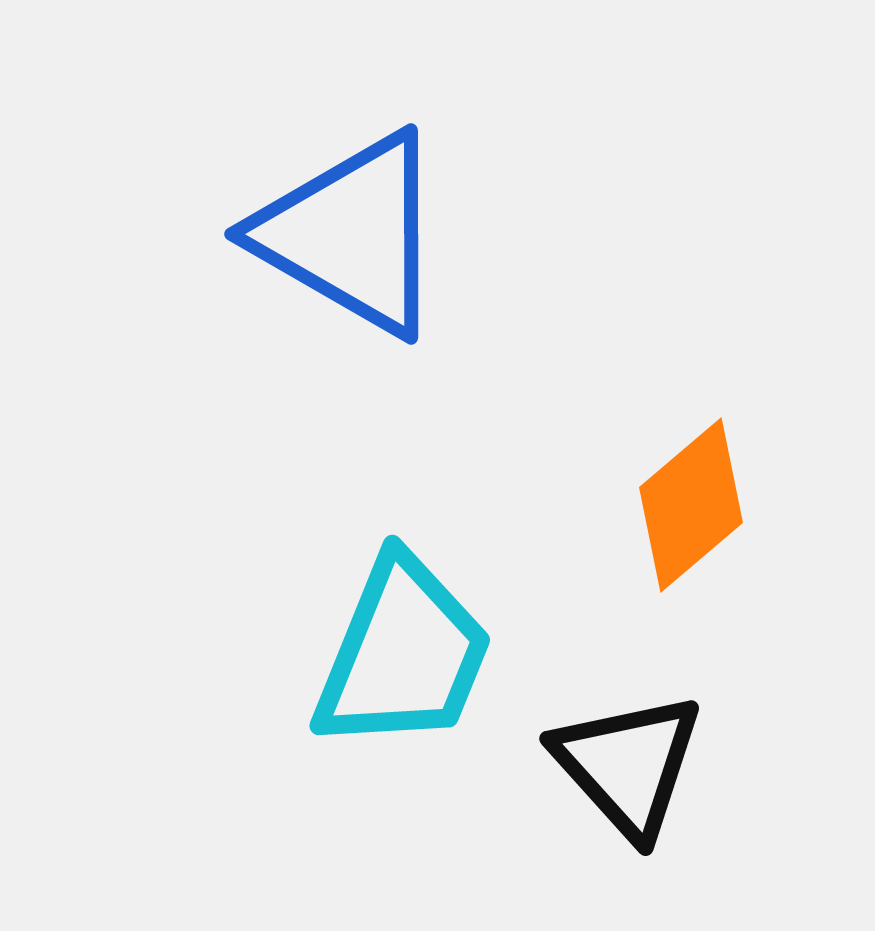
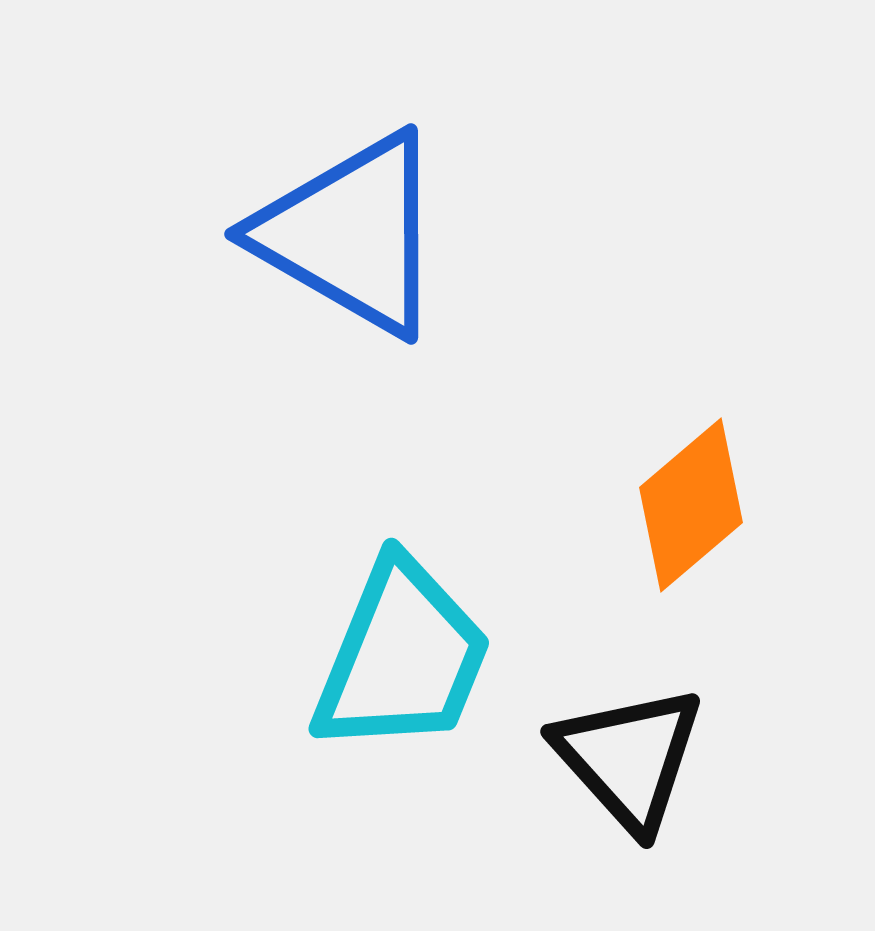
cyan trapezoid: moved 1 px left, 3 px down
black triangle: moved 1 px right, 7 px up
